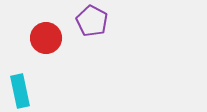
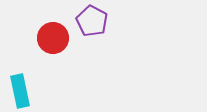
red circle: moved 7 px right
